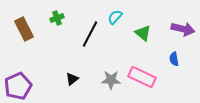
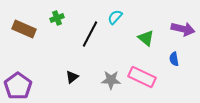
brown rectangle: rotated 40 degrees counterclockwise
green triangle: moved 3 px right, 5 px down
black triangle: moved 2 px up
purple pentagon: rotated 12 degrees counterclockwise
